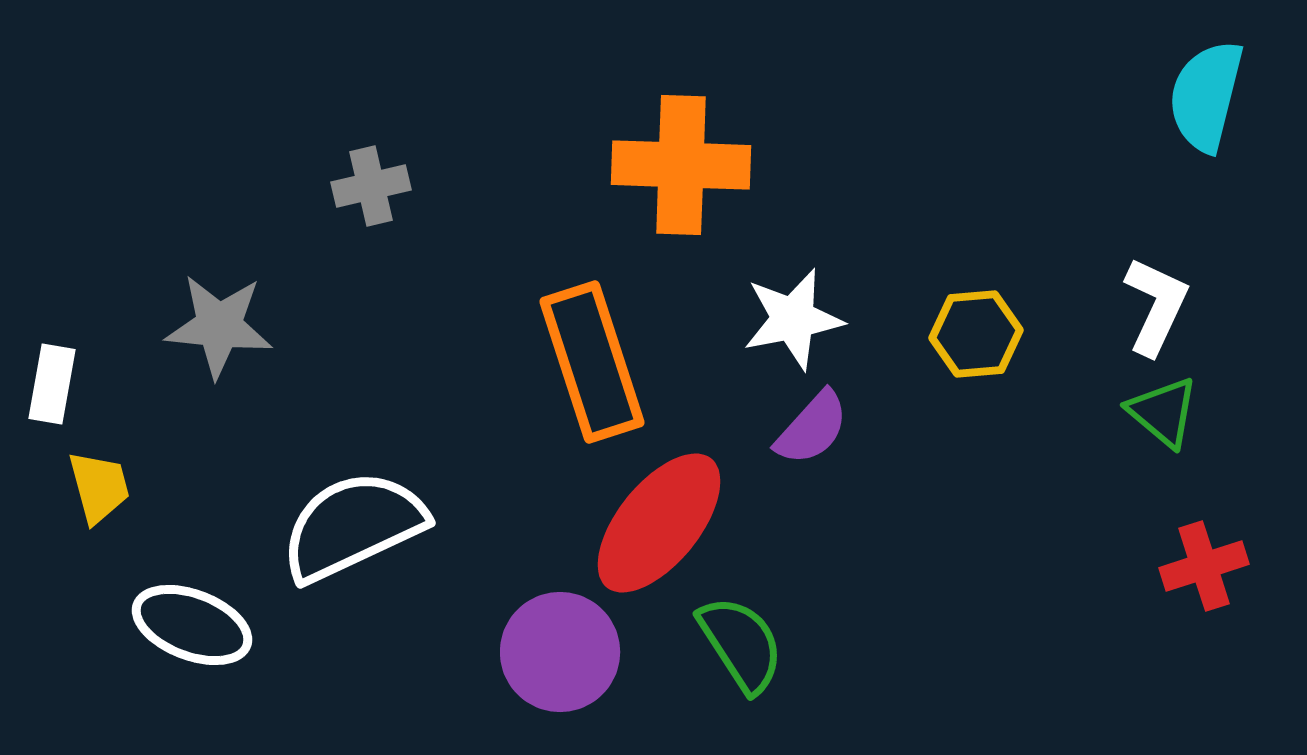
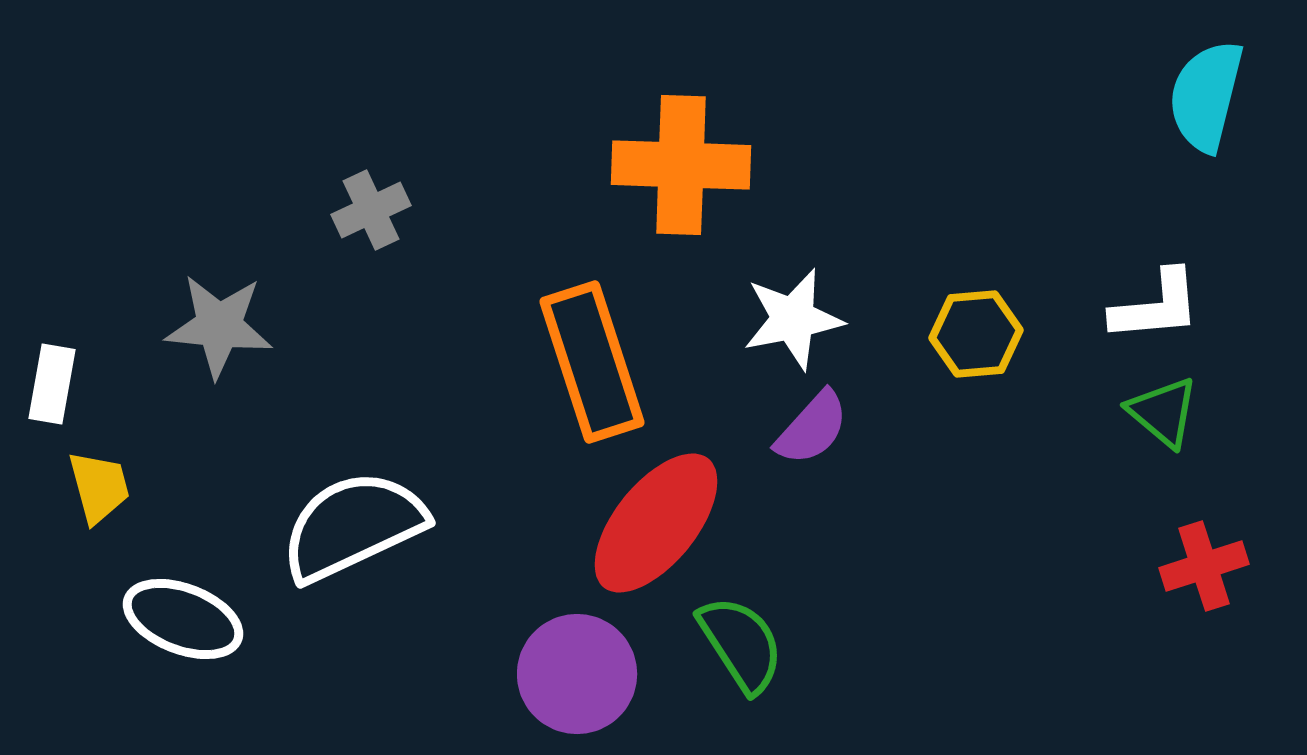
gray cross: moved 24 px down; rotated 12 degrees counterclockwise
white L-shape: rotated 60 degrees clockwise
red ellipse: moved 3 px left
white ellipse: moved 9 px left, 6 px up
purple circle: moved 17 px right, 22 px down
